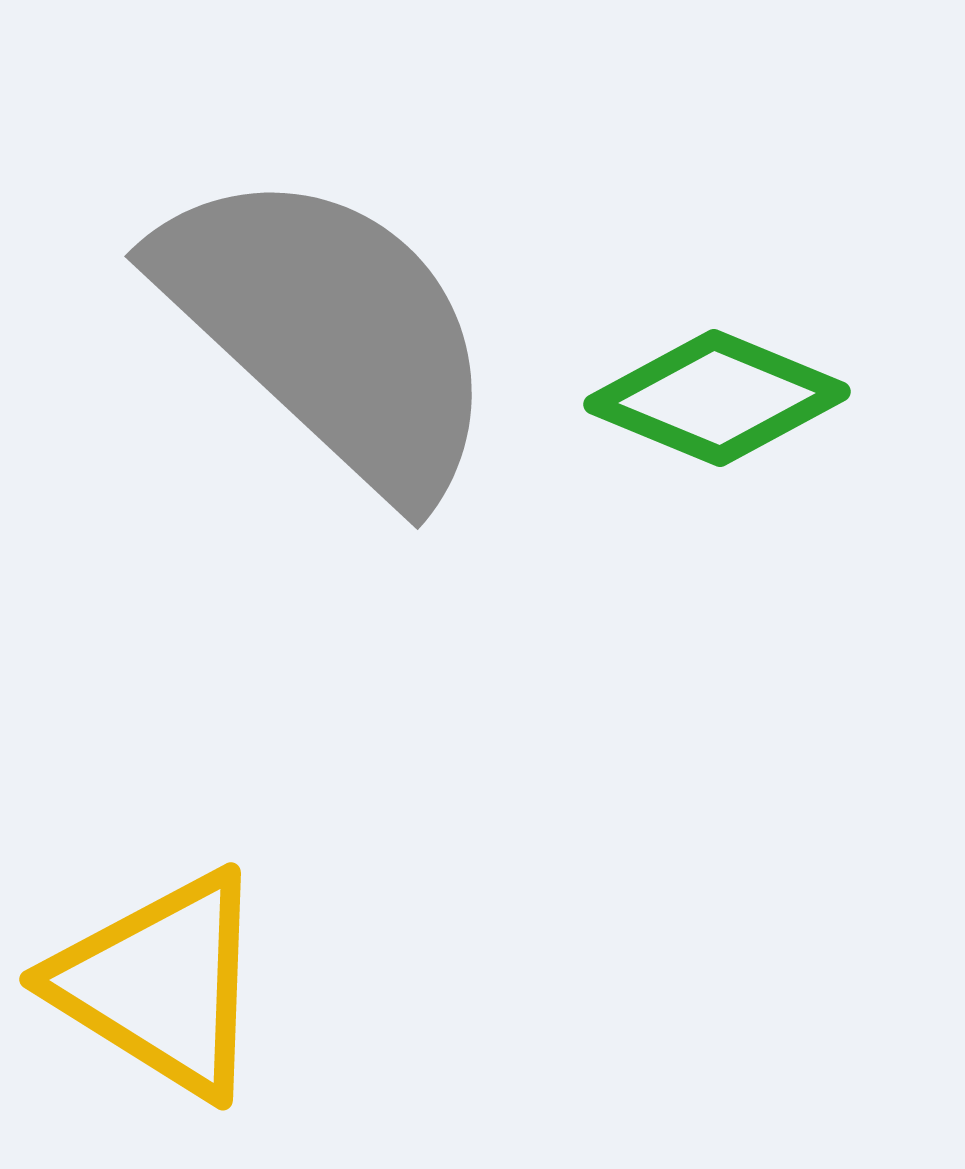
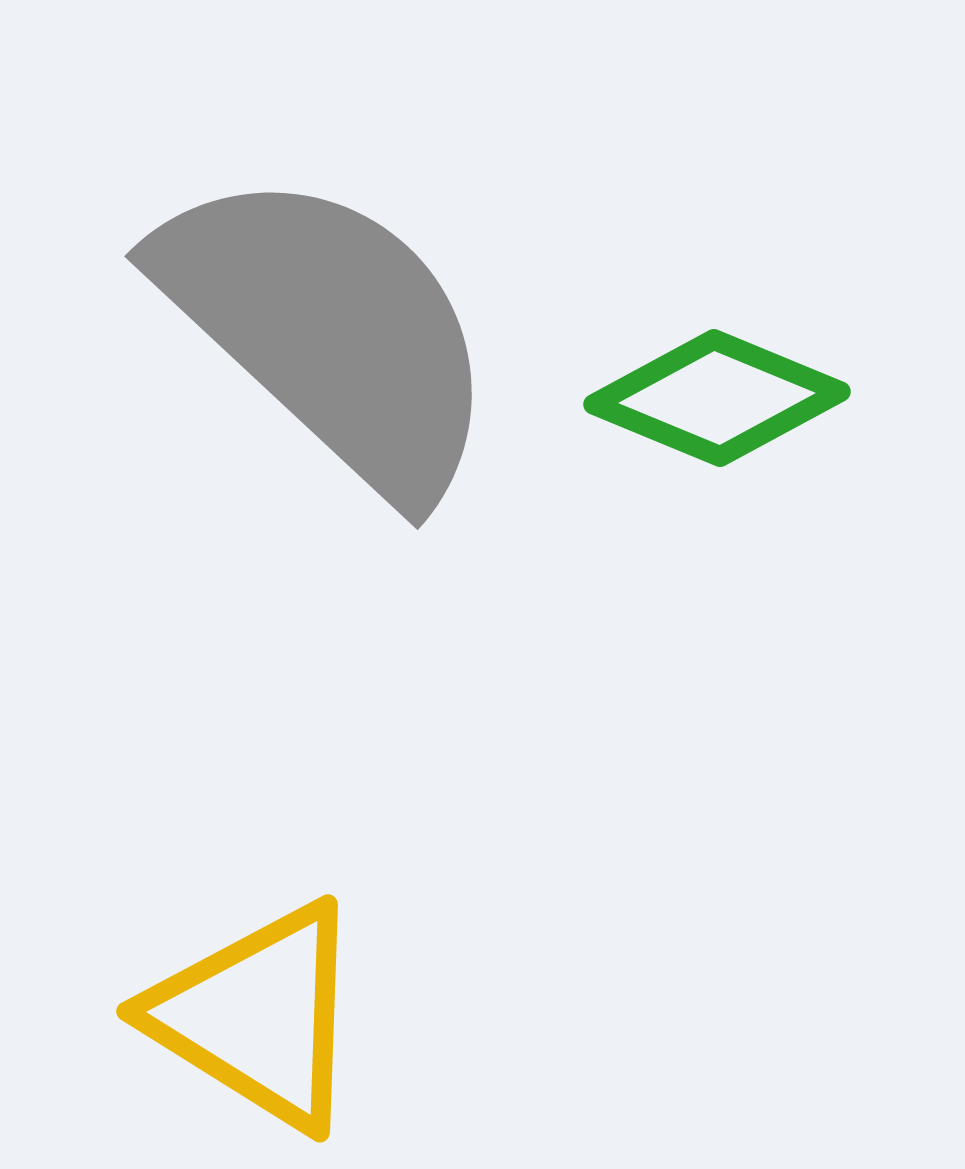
yellow triangle: moved 97 px right, 32 px down
